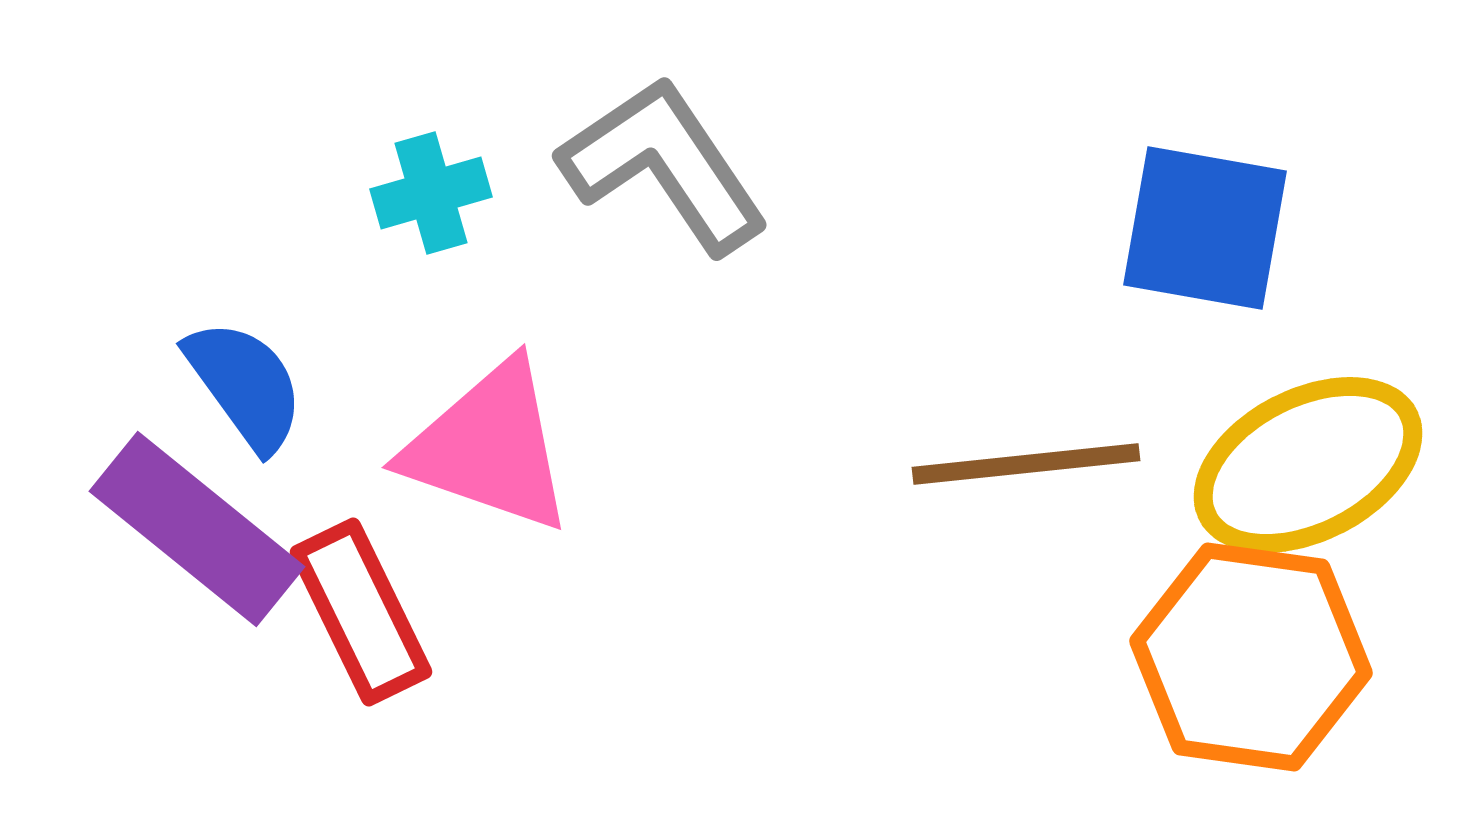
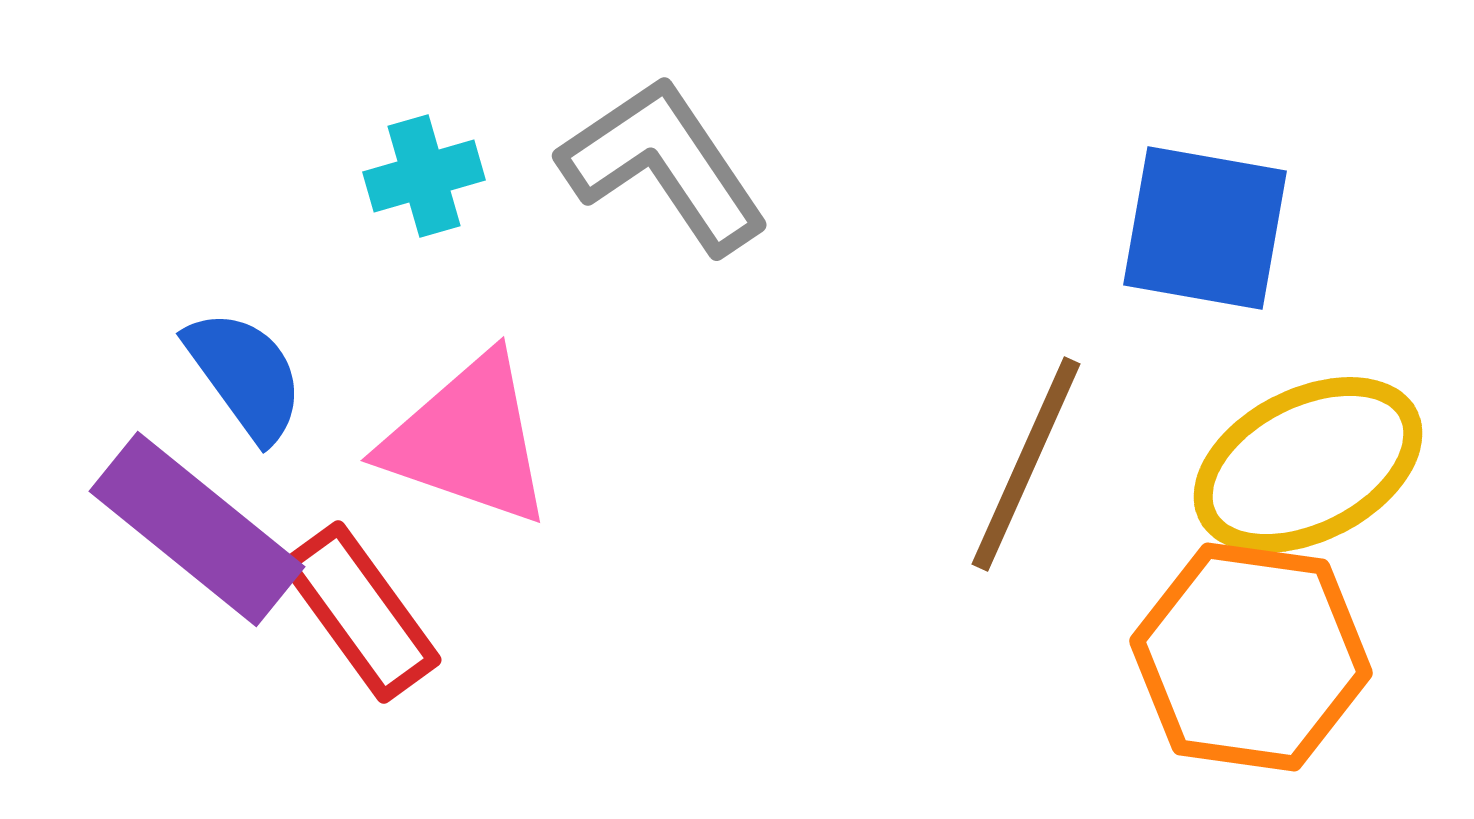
cyan cross: moved 7 px left, 17 px up
blue semicircle: moved 10 px up
pink triangle: moved 21 px left, 7 px up
brown line: rotated 60 degrees counterclockwise
red rectangle: rotated 10 degrees counterclockwise
